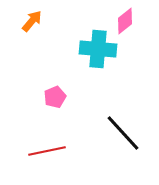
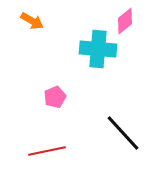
orange arrow: rotated 80 degrees clockwise
